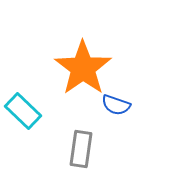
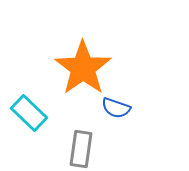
blue semicircle: moved 3 px down
cyan rectangle: moved 6 px right, 2 px down
